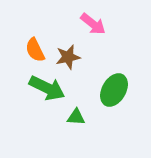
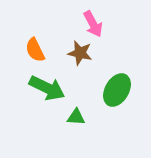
pink arrow: rotated 24 degrees clockwise
brown star: moved 12 px right, 4 px up; rotated 25 degrees clockwise
green ellipse: moved 3 px right
